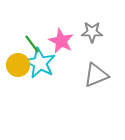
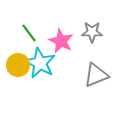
green line: moved 3 px left, 11 px up
